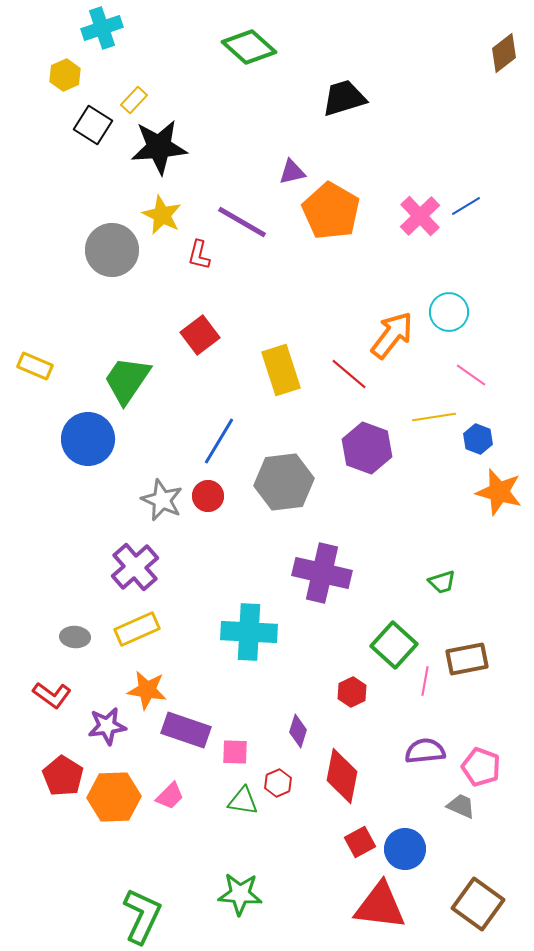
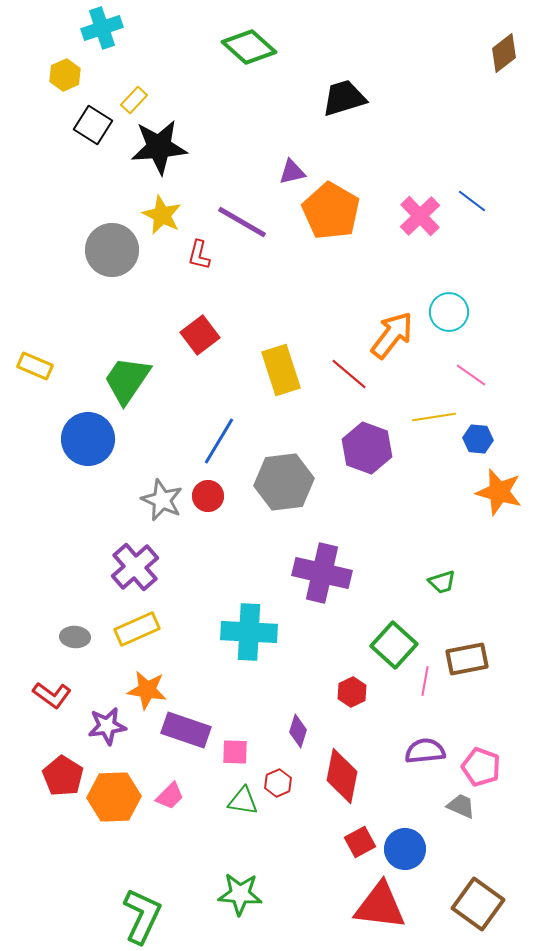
blue line at (466, 206): moved 6 px right, 5 px up; rotated 68 degrees clockwise
blue hexagon at (478, 439): rotated 16 degrees counterclockwise
